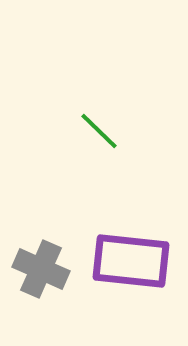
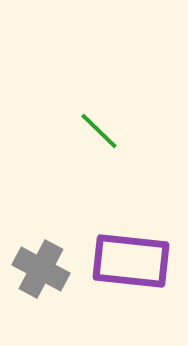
gray cross: rotated 4 degrees clockwise
